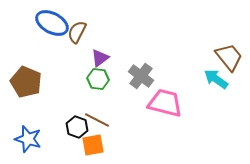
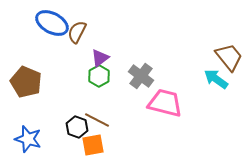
green hexagon: moved 1 px right, 3 px up; rotated 25 degrees clockwise
